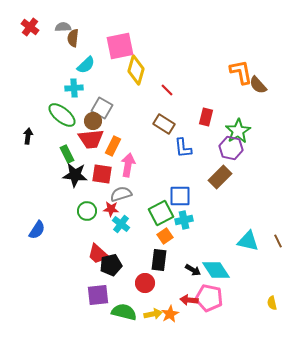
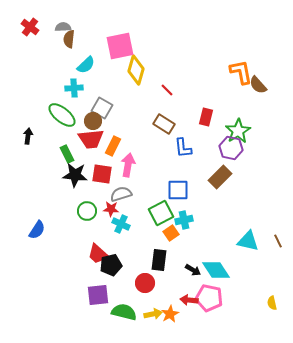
brown semicircle at (73, 38): moved 4 px left, 1 px down
blue square at (180, 196): moved 2 px left, 6 px up
cyan cross at (121, 224): rotated 12 degrees counterclockwise
orange square at (165, 236): moved 6 px right, 3 px up
